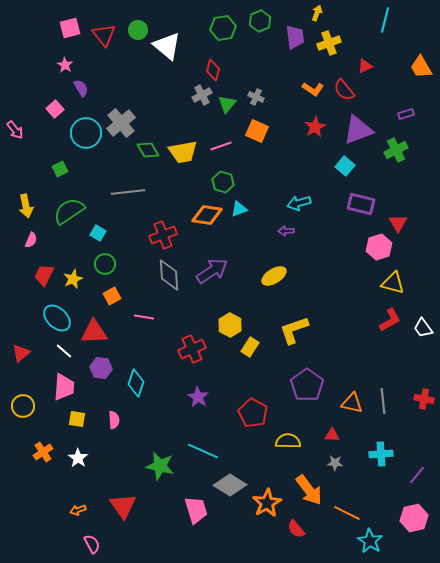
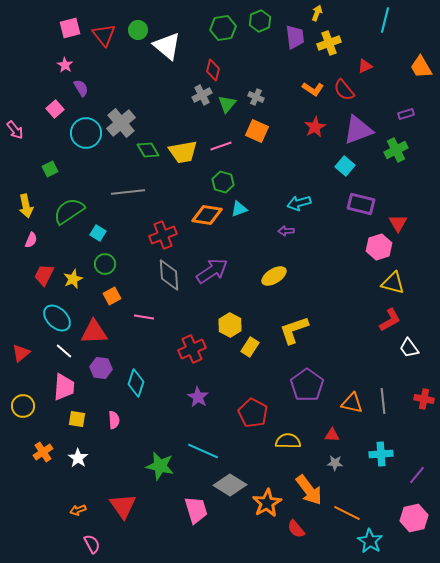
green square at (60, 169): moved 10 px left
white trapezoid at (423, 328): moved 14 px left, 20 px down
